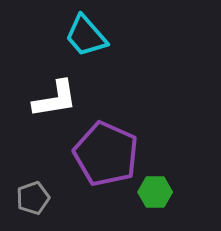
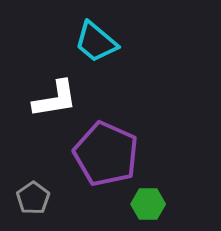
cyan trapezoid: moved 10 px right, 6 px down; rotated 9 degrees counterclockwise
green hexagon: moved 7 px left, 12 px down
gray pentagon: rotated 16 degrees counterclockwise
